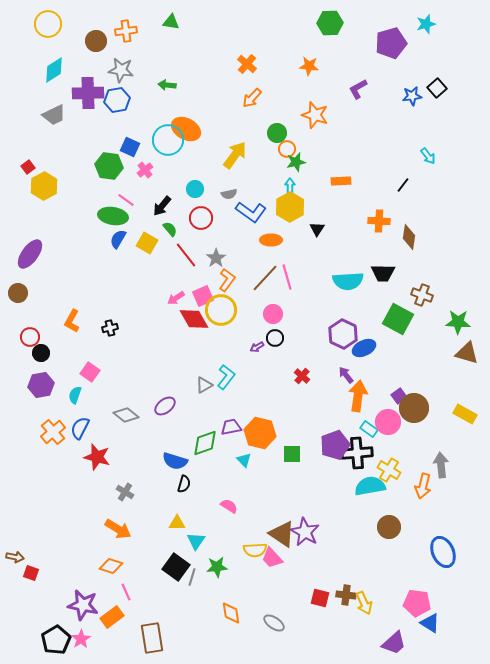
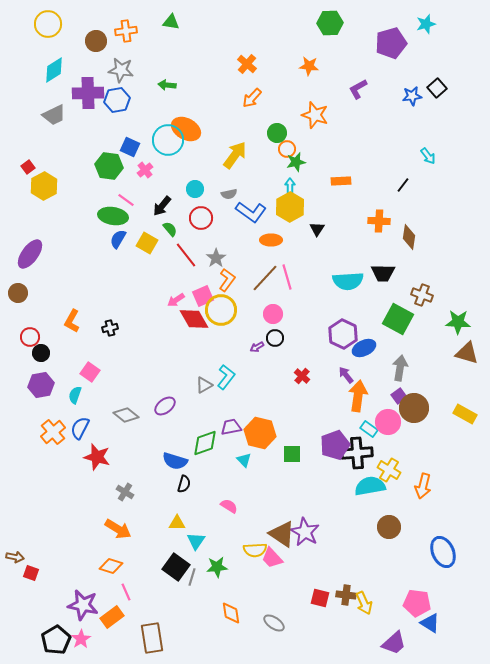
pink arrow at (176, 298): moved 2 px down
gray arrow at (441, 465): moved 41 px left, 97 px up; rotated 15 degrees clockwise
